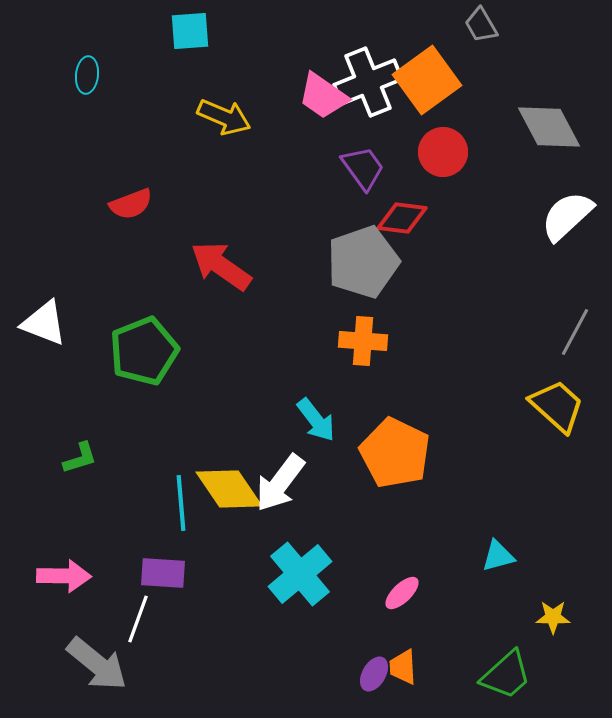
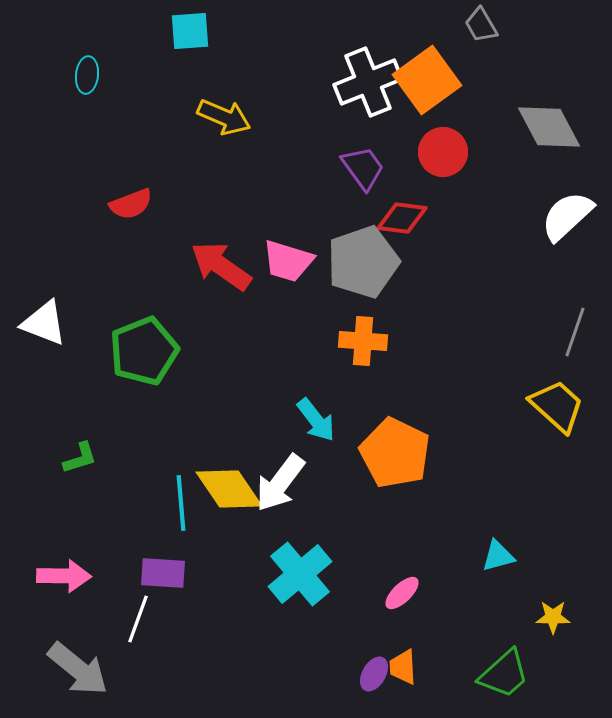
pink trapezoid: moved 35 px left, 165 px down; rotated 18 degrees counterclockwise
gray line: rotated 9 degrees counterclockwise
gray arrow: moved 19 px left, 5 px down
green trapezoid: moved 2 px left, 1 px up
